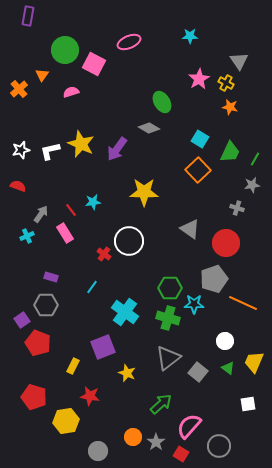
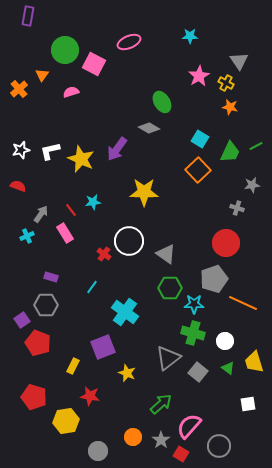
pink star at (199, 79): moved 3 px up
yellow star at (81, 144): moved 15 px down
green line at (255, 159): moved 1 px right, 13 px up; rotated 32 degrees clockwise
gray triangle at (190, 229): moved 24 px left, 25 px down
green cross at (168, 318): moved 25 px right, 15 px down
yellow trapezoid at (254, 362): rotated 40 degrees counterclockwise
gray star at (156, 442): moved 5 px right, 2 px up
